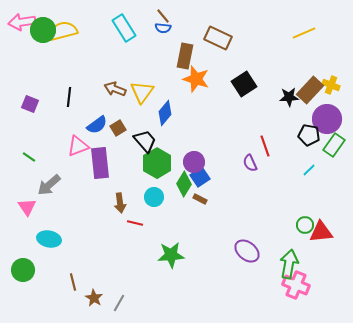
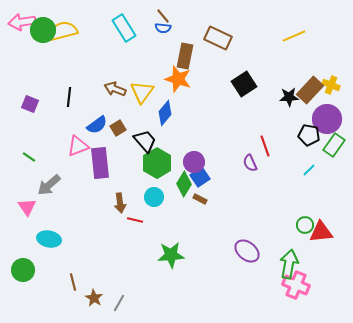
yellow line at (304, 33): moved 10 px left, 3 px down
orange star at (196, 79): moved 18 px left
red line at (135, 223): moved 3 px up
